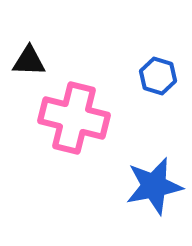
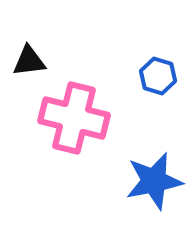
black triangle: rotated 9 degrees counterclockwise
blue star: moved 5 px up
